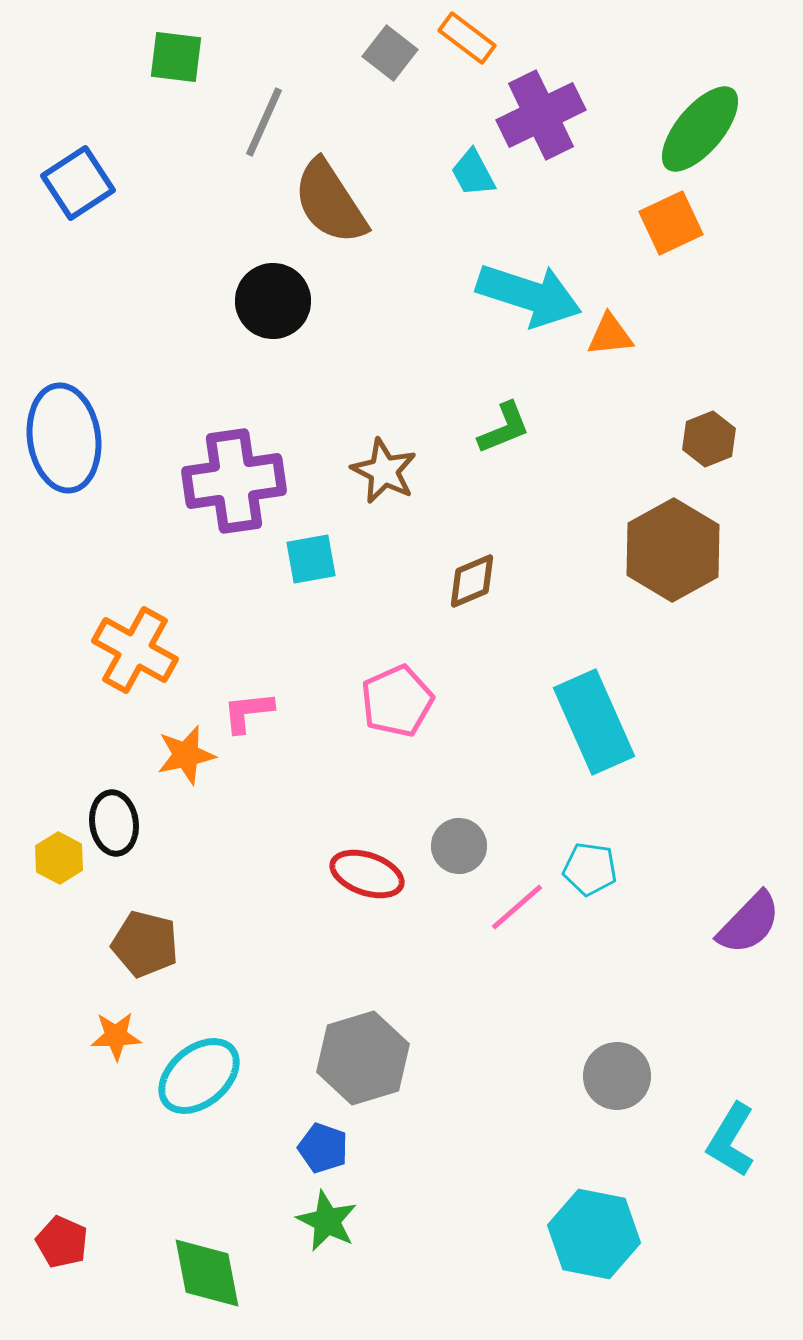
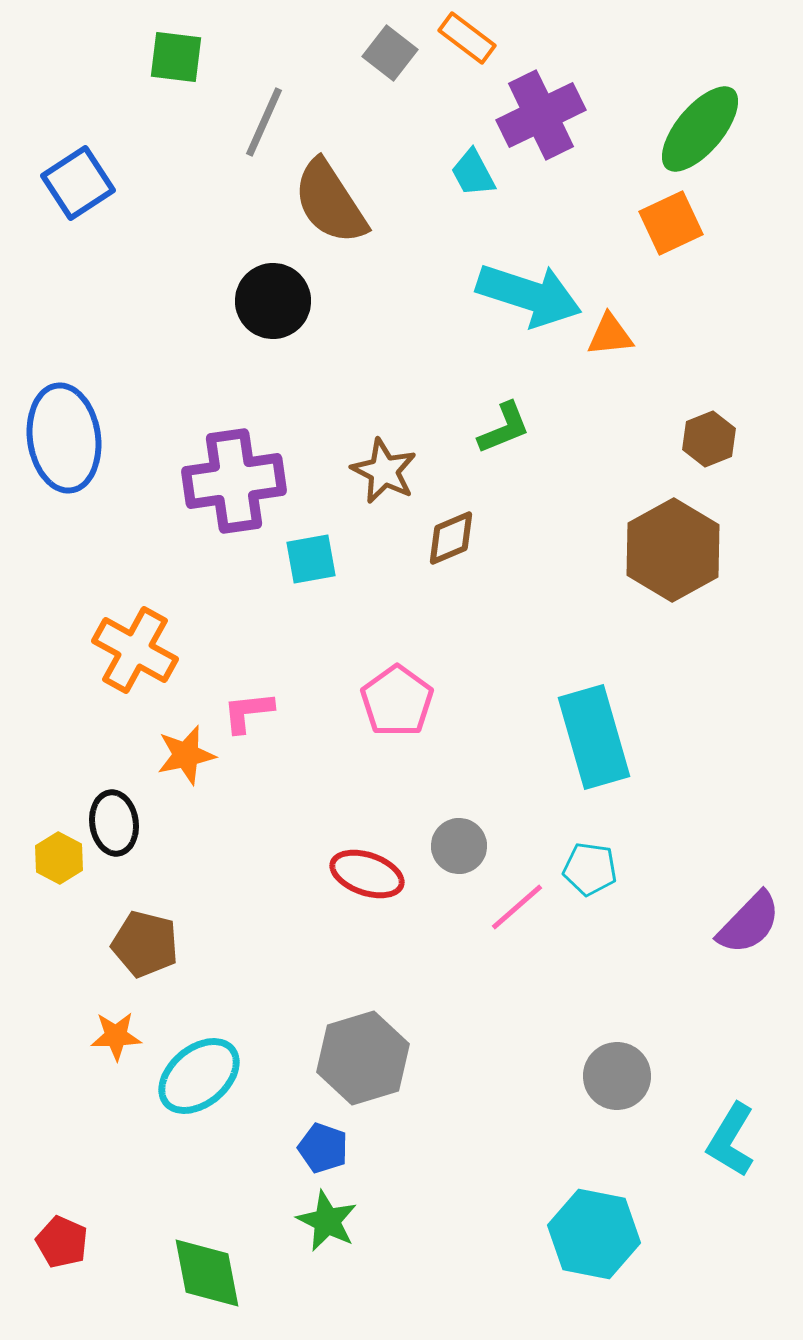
brown diamond at (472, 581): moved 21 px left, 43 px up
pink pentagon at (397, 701): rotated 12 degrees counterclockwise
cyan rectangle at (594, 722): moved 15 px down; rotated 8 degrees clockwise
